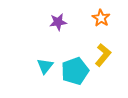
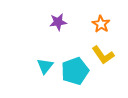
orange star: moved 6 px down
yellow L-shape: rotated 105 degrees clockwise
